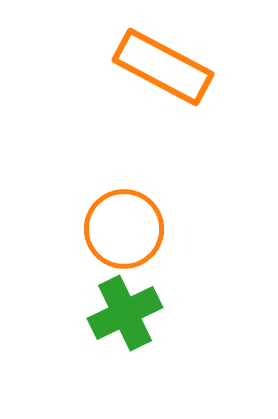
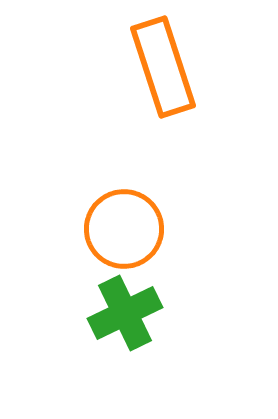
orange rectangle: rotated 44 degrees clockwise
